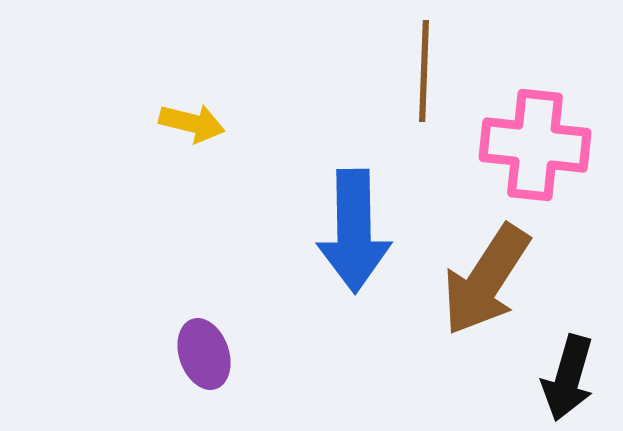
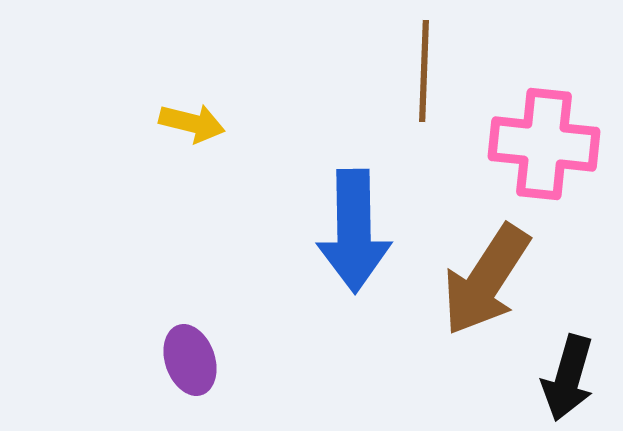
pink cross: moved 9 px right, 1 px up
purple ellipse: moved 14 px left, 6 px down
